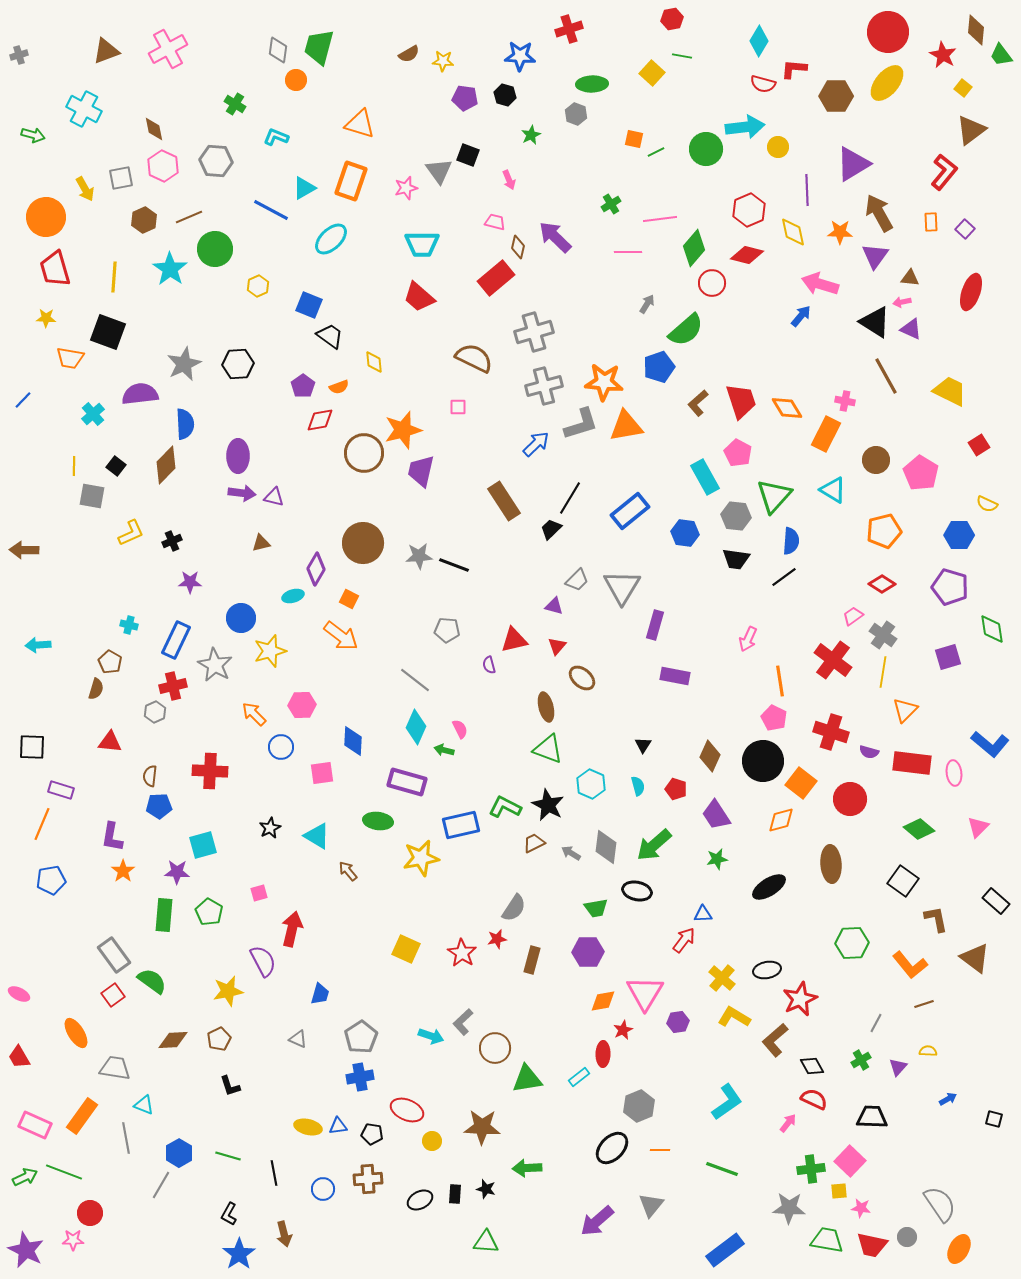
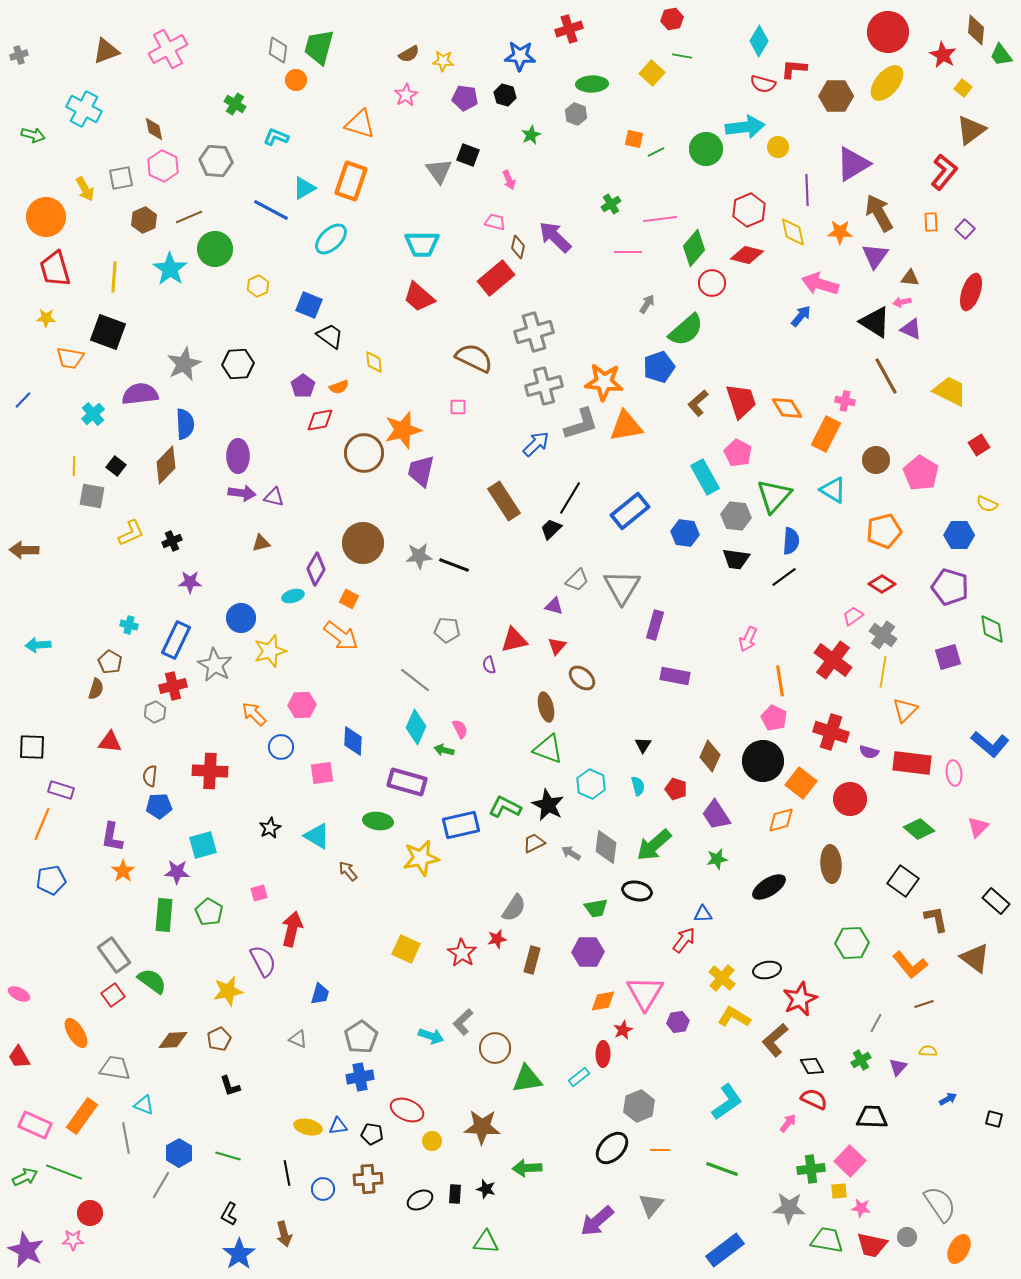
pink star at (406, 188): moved 93 px up; rotated 15 degrees counterclockwise
black line at (274, 1173): moved 13 px right
